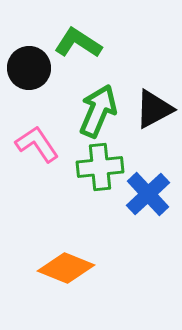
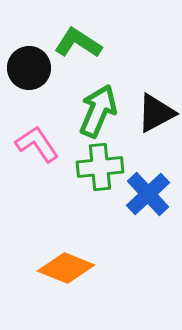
black triangle: moved 2 px right, 4 px down
